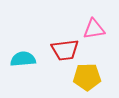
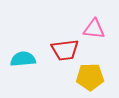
pink triangle: rotated 15 degrees clockwise
yellow pentagon: moved 3 px right
